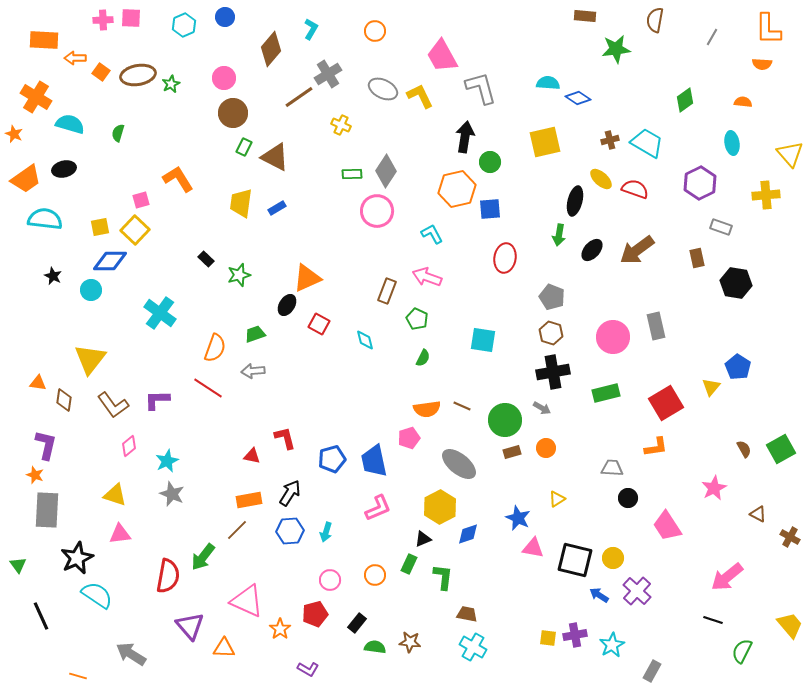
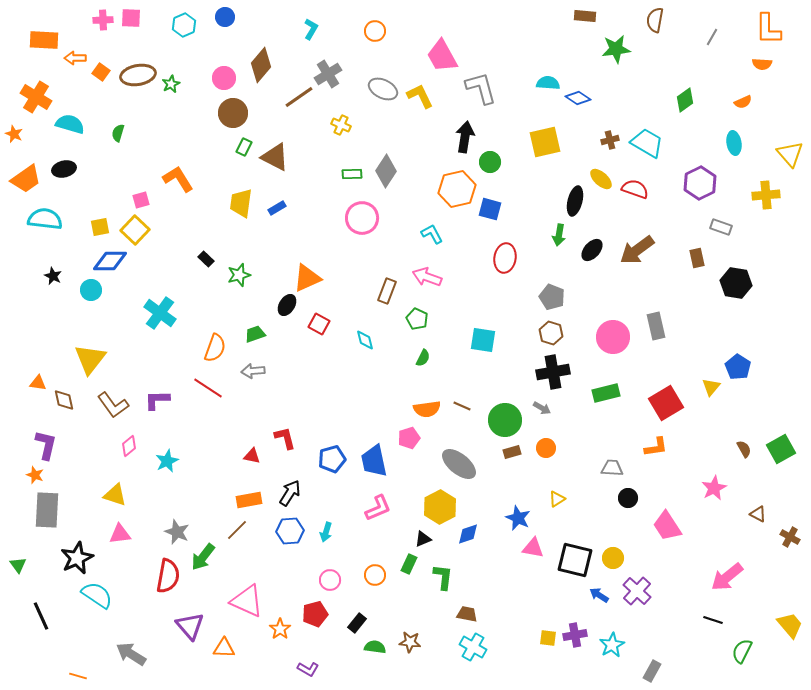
brown diamond at (271, 49): moved 10 px left, 16 px down
orange semicircle at (743, 102): rotated 150 degrees clockwise
cyan ellipse at (732, 143): moved 2 px right
blue square at (490, 209): rotated 20 degrees clockwise
pink circle at (377, 211): moved 15 px left, 7 px down
brown diamond at (64, 400): rotated 20 degrees counterclockwise
gray star at (172, 494): moved 5 px right, 38 px down
